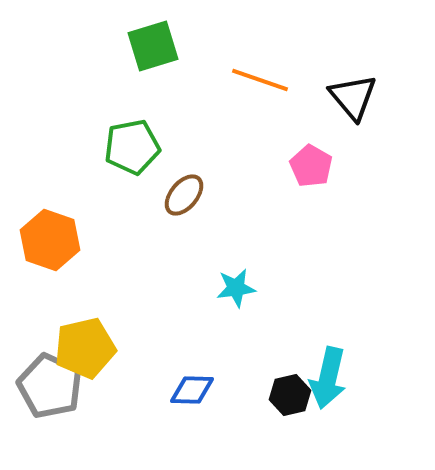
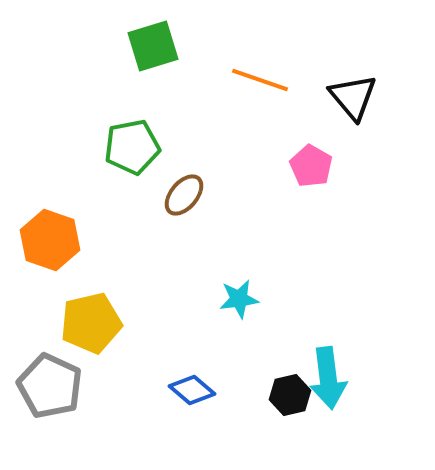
cyan star: moved 3 px right, 11 px down
yellow pentagon: moved 6 px right, 25 px up
cyan arrow: rotated 20 degrees counterclockwise
blue diamond: rotated 39 degrees clockwise
